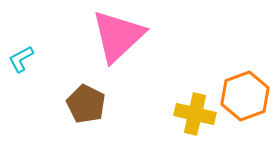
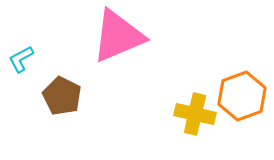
pink triangle: rotated 20 degrees clockwise
orange hexagon: moved 3 px left
brown pentagon: moved 24 px left, 8 px up
